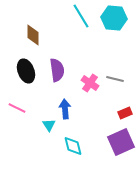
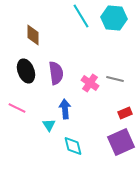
purple semicircle: moved 1 px left, 3 px down
